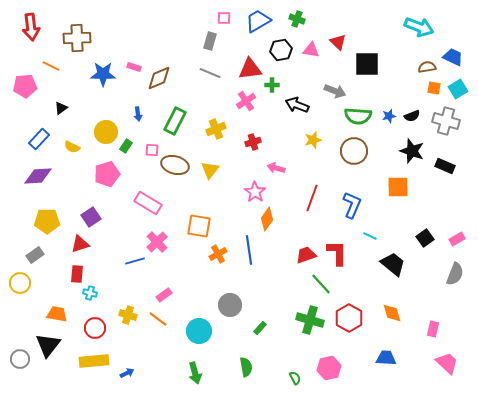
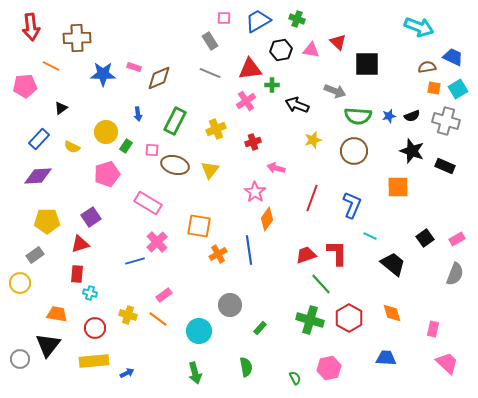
gray rectangle at (210, 41): rotated 48 degrees counterclockwise
